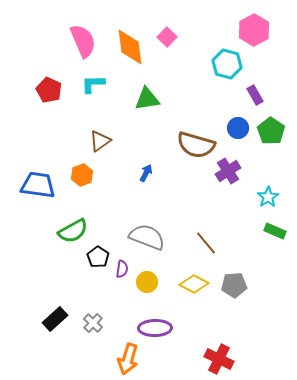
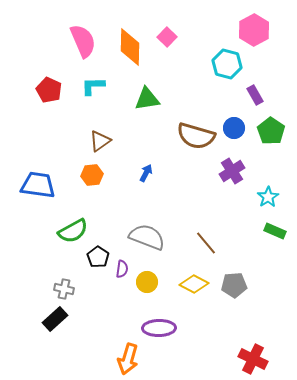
orange diamond: rotated 9 degrees clockwise
cyan L-shape: moved 2 px down
blue circle: moved 4 px left
brown semicircle: moved 9 px up
purple cross: moved 4 px right
orange hexagon: moved 10 px right; rotated 15 degrees clockwise
gray cross: moved 29 px left, 34 px up; rotated 30 degrees counterclockwise
purple ellipse: moved 4 px right
red cross: moved 34 px right
